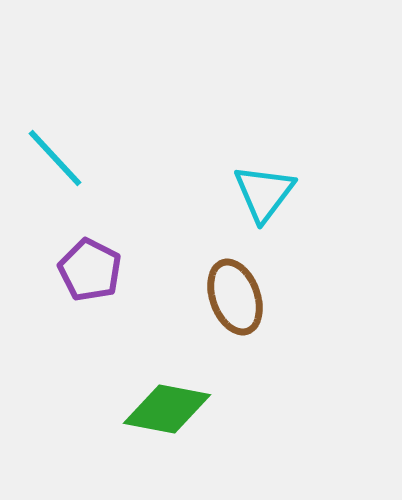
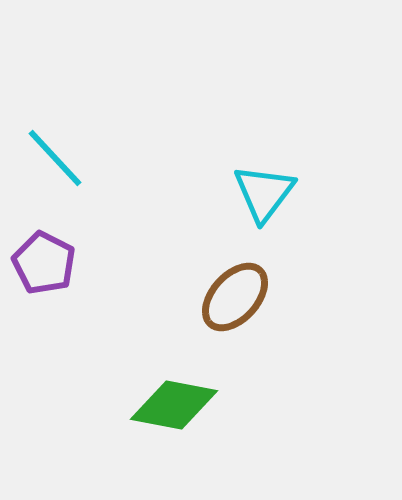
purple pentagon: moved 46 px left, 7 px up
brown ellipse: rotated 62 degrees clockwise
green diamond: moved 7 px right, 4 px up
